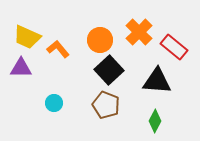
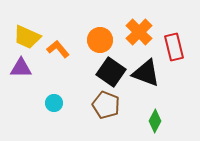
red rectangle: rotated 36 degrees clockwise
black square: moved 2 px right, 2 px down; rotated 12 degrees counterclockwise
black triangle: moved 11 px left, 8 px up; rotated 16 degrees clockwise
